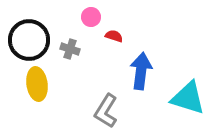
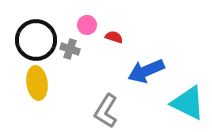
pink circle: moved 4 px left, 8 px down
red semicircle: moved 1 px down
black circle: moved 7 px right
blue arrow: moved 5 px right; rotated 120 degrees counterclockwise
yellow ellipse: moved 1 px up
cyan triangle: moved 5 px down; rotated 9 degrees clockwise
